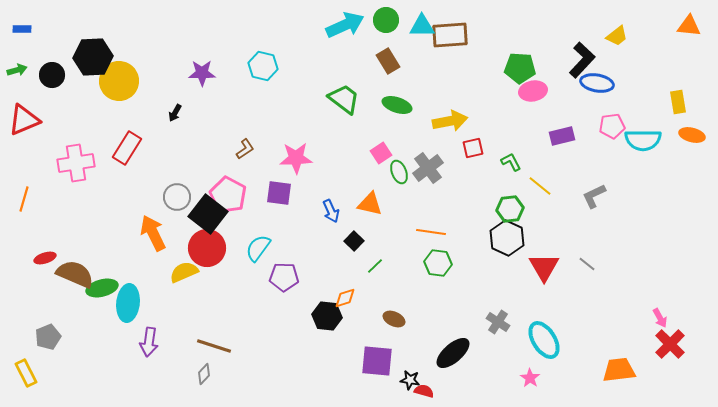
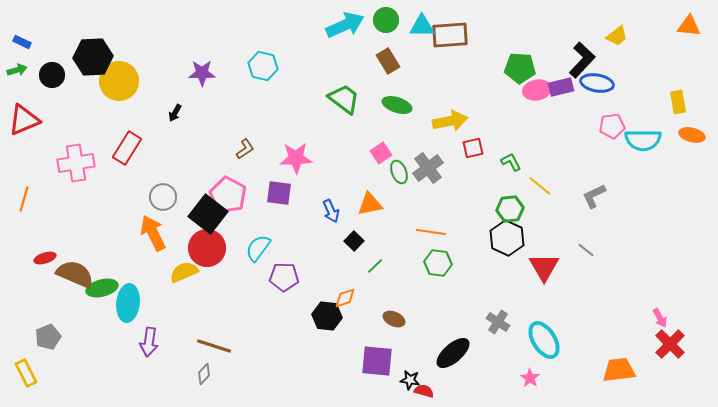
blue rectangle at (22, 29): moved 13 px down; rotated 24 degrees clockwise
pink ellipse at (533, 91): moved 4 px right, 1 px up
purple rectangle at (562, 136): moved 1 px left, 49 px up
gray circle at (177, 197): moved 14 px left
orange triangle at (370, 204): rotated 24 degrees counterclockwise
gray line at (587, 264): moved 1 px left, 14 px up
